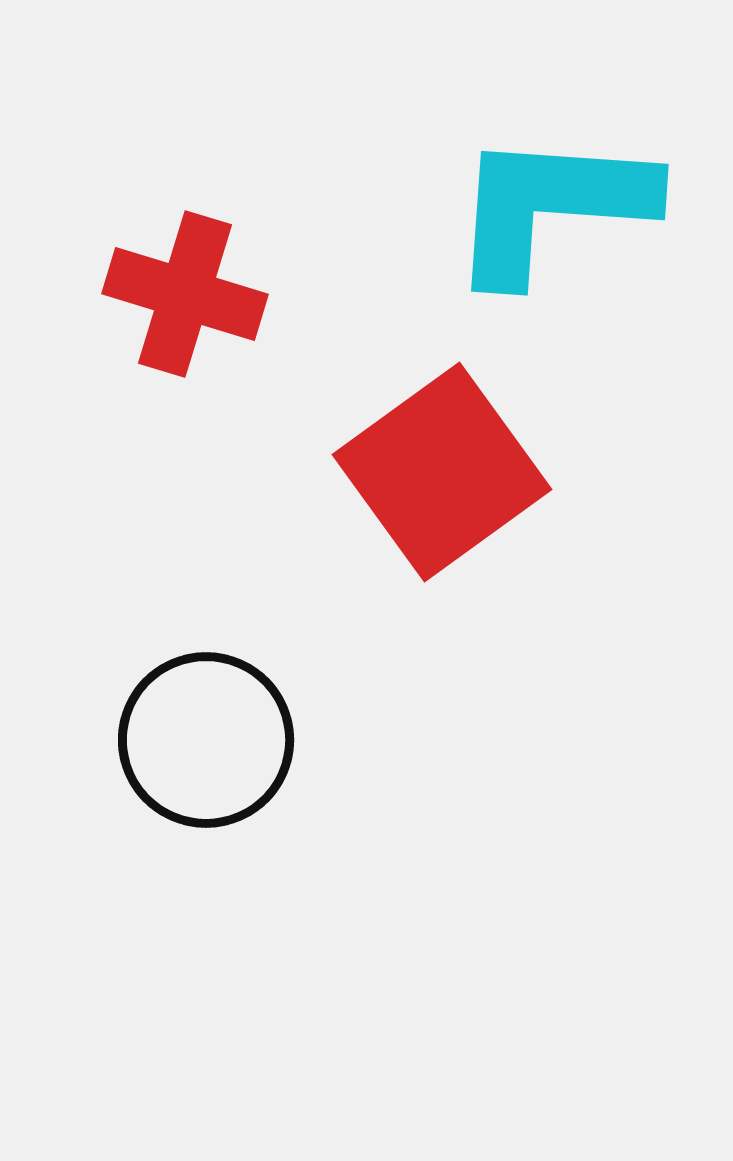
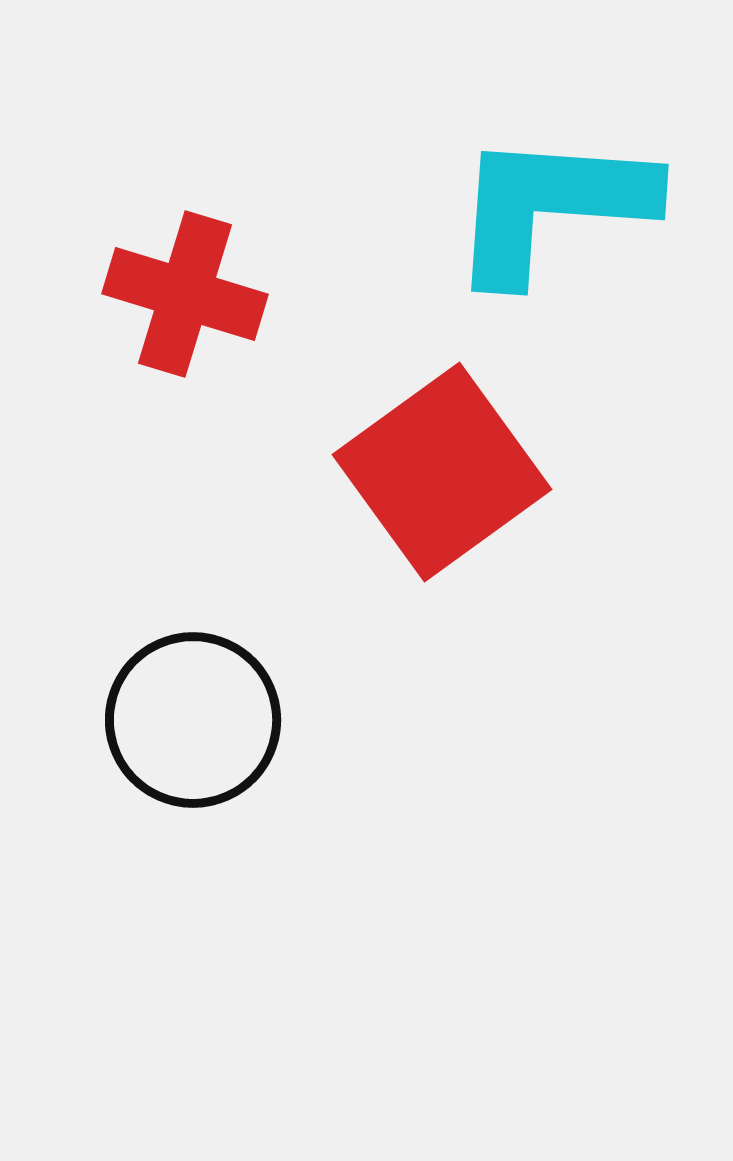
black circle: moved 13 px left, 20 px up
